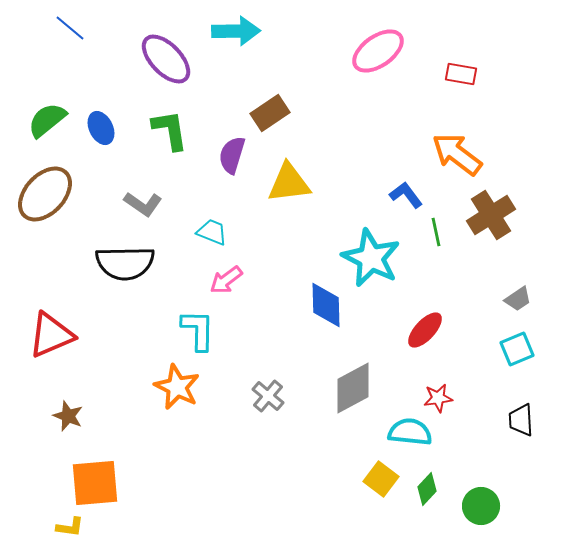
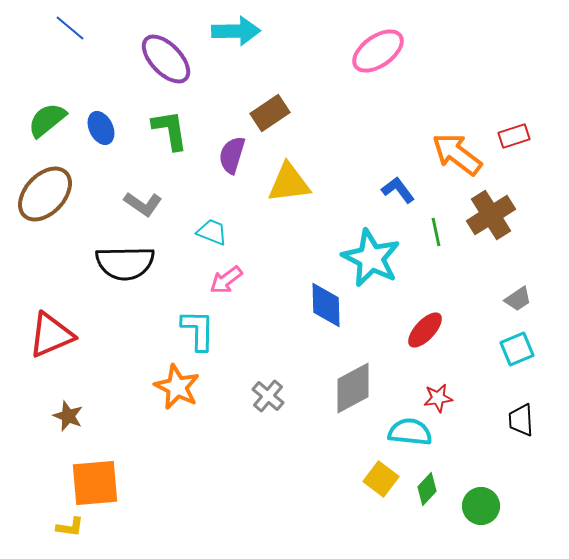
red rectangle: moved 53 px right, 62 px down; rotated 28 degrees counterclockwise
blue L-shape: moved 8 px left, 5 px up
